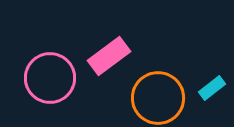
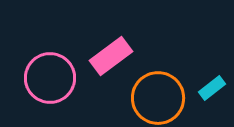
pink rectangle: moved 2 px right
